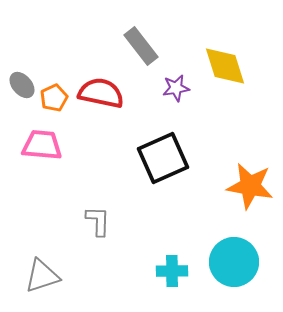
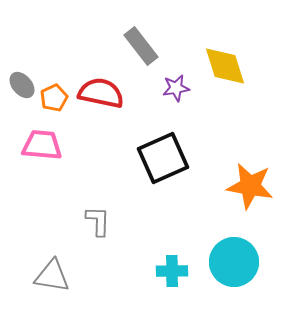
gray triangle: moved 10 px right; rotated 27 degrees clockwise
